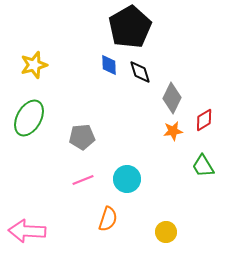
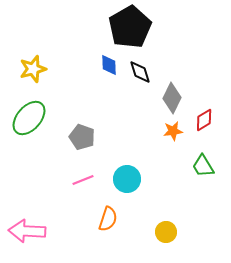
yellow star: moved 1 px left, 4 px down
green ellipse: rotated 12 degrees clockwise
gray pentagon: rotated 25 degrees clockwise
